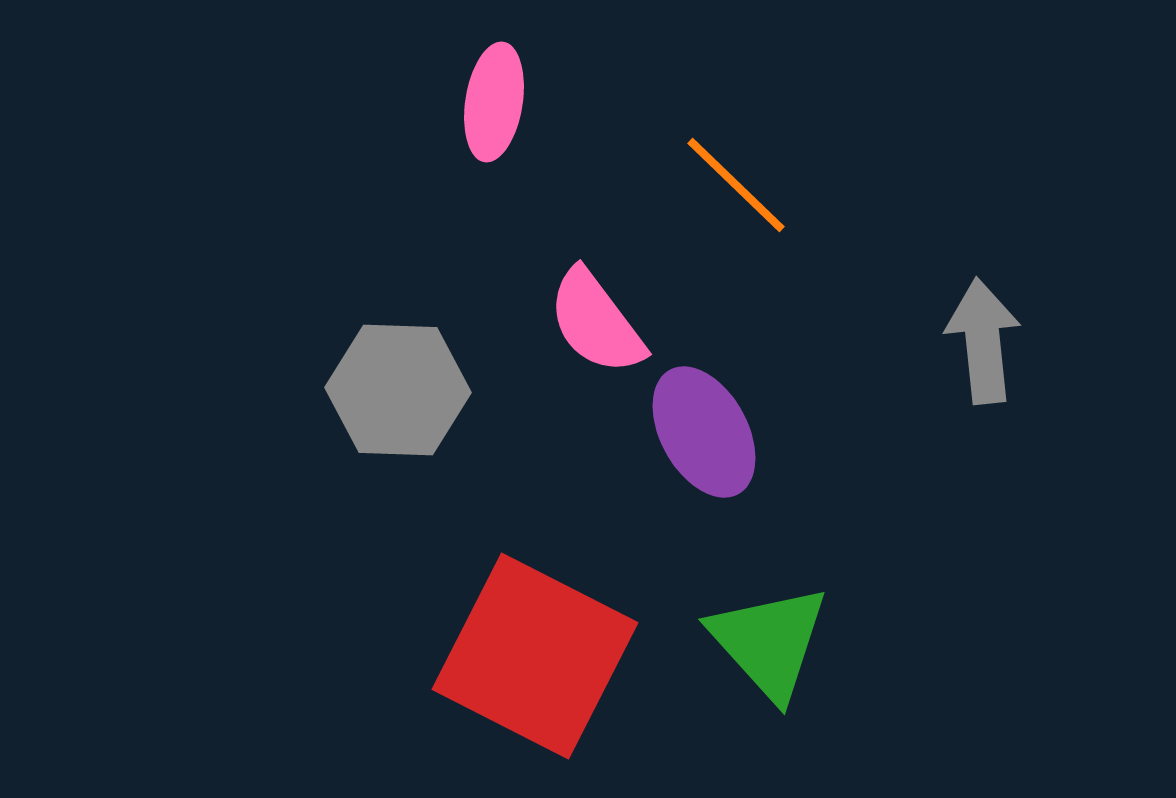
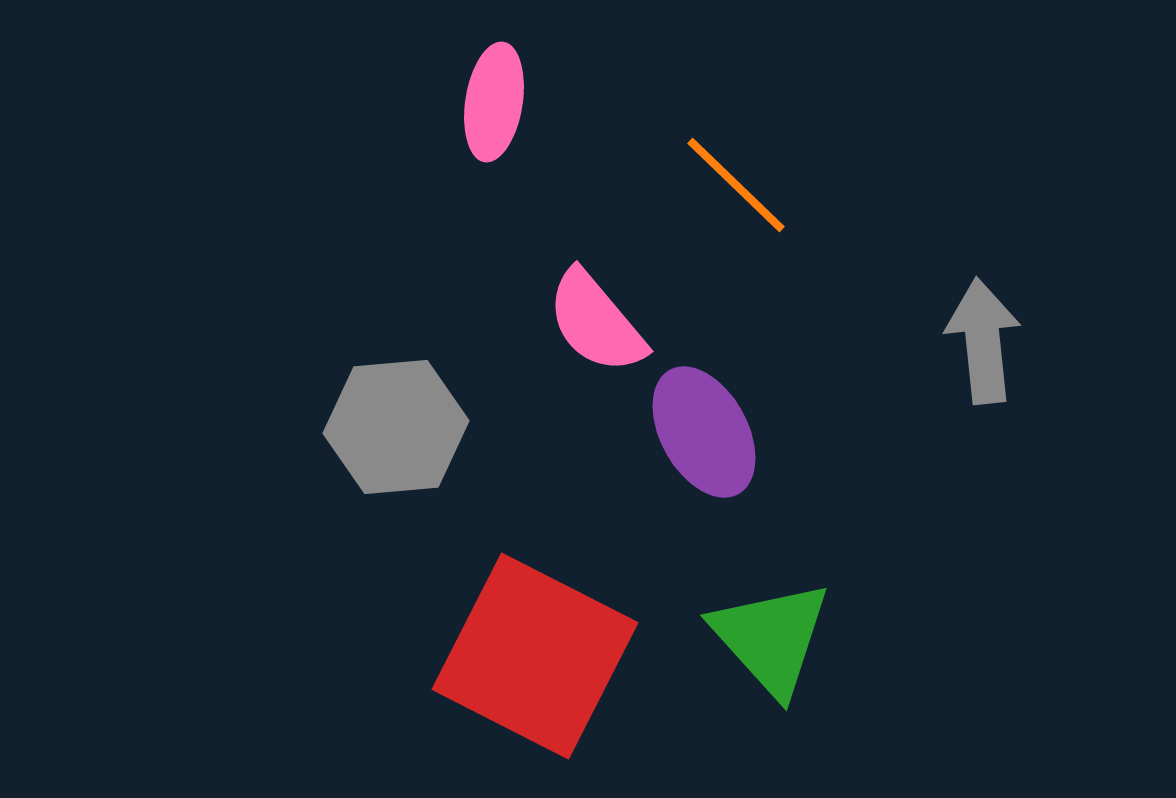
pink semicircle: rotated 3 degrees counterclockwise
gray hexagon: moved 2 px left, 37 px down; rotated 7 degrees counterclockwise
green triangle: moved 2 px right, 4 px up
